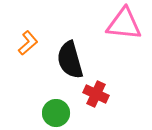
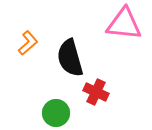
black semicircle: moved 2 px up
red cross: moved 2 px up
